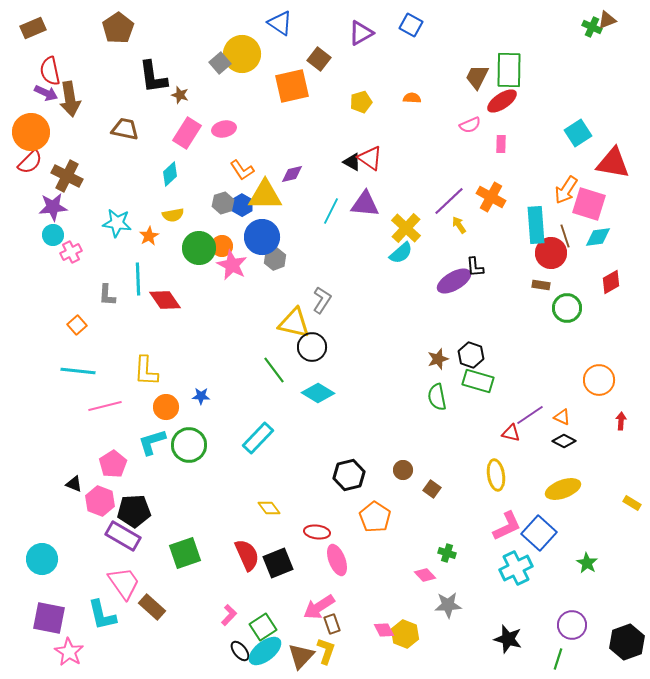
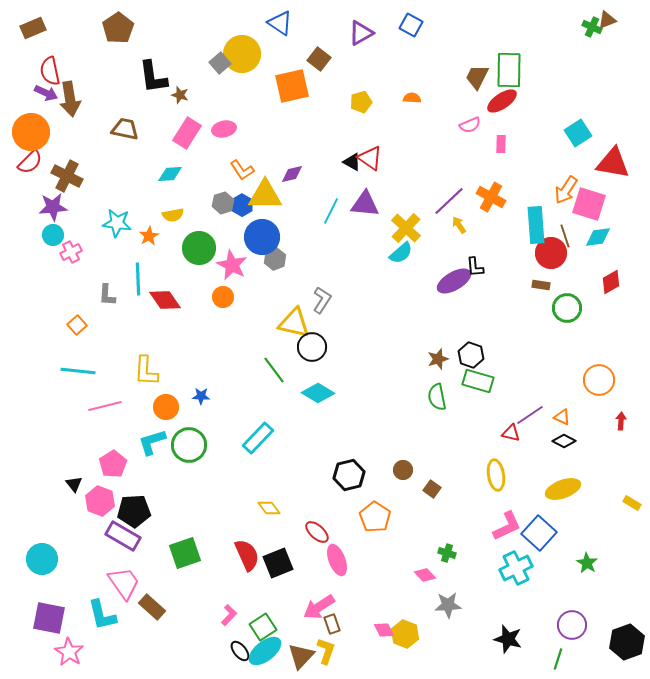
cyan diamond at (170, 174): rotated 40 degrees clockwise
orange circle at (222, 246): moved 1 px right, 51 px down
black triangle at (74, 484): rotated 30 degrees clockwise
red ellipse at (317, 532): rotated 35 degrees clockwise
